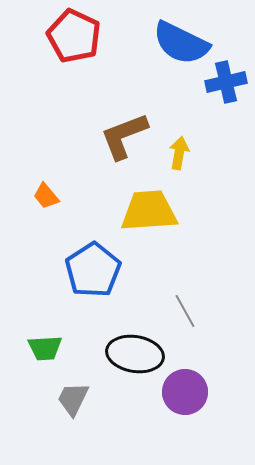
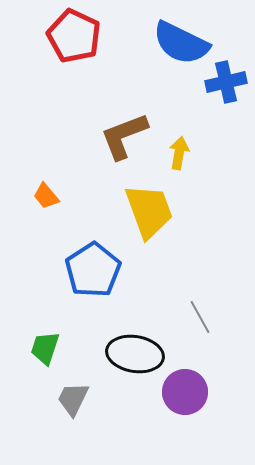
yellow trapezoid: rotated 74 degrees clockwise
gray line: moved 15 px right, 6 px down
green trapezoid: rotated 111 degrees clockwise
